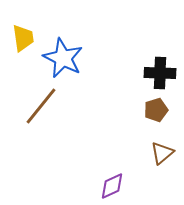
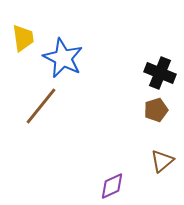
black cross: rotated 20 degrees clockwise
brown triangle: moved 8 px down
